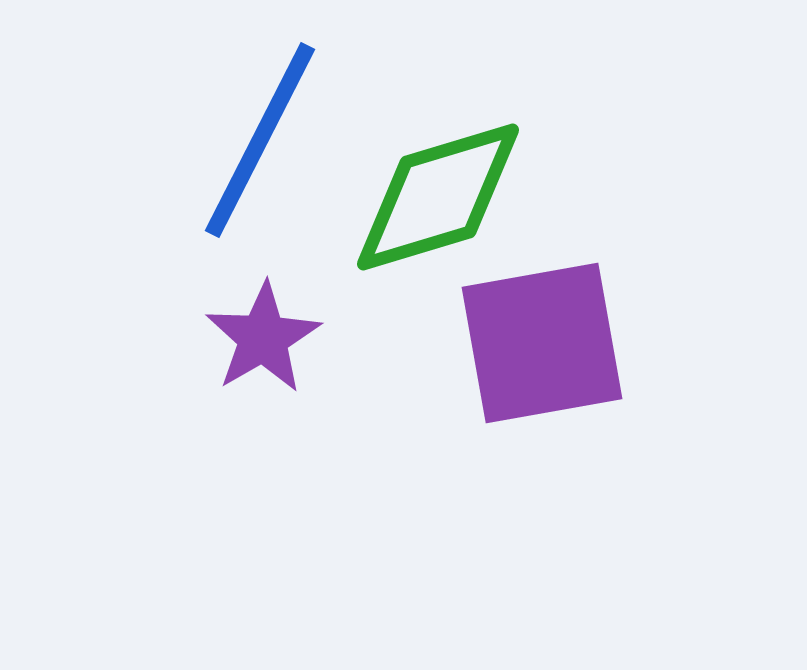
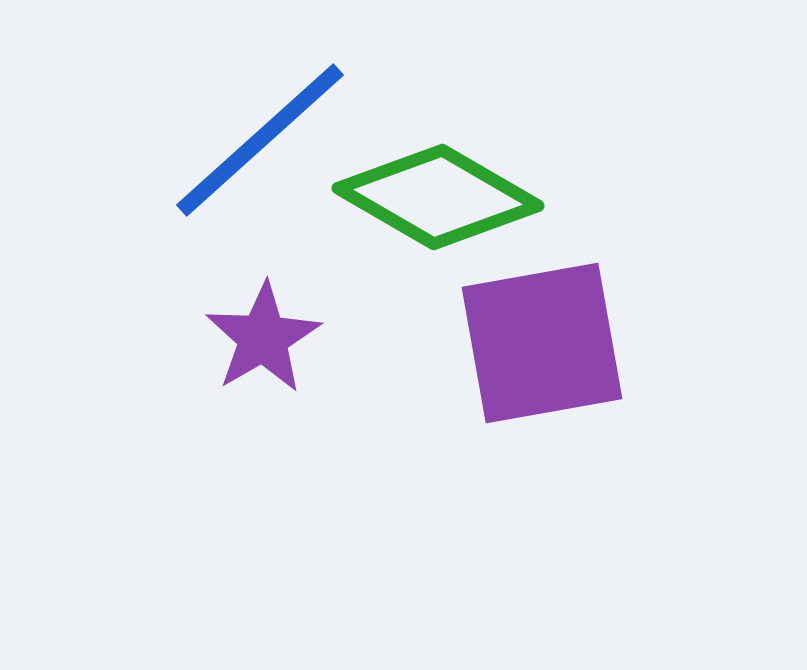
blue line: rotated 21 degrees clockwise
green diamond: rotated 47 degrees clockwise
